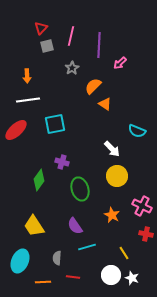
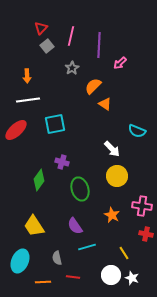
gray square: rotated 24 degrees counterclockwise
pink cross: rotated 18 degrees counterclockwise
gray semicircle: rotated 16 degrees counterclockwise
